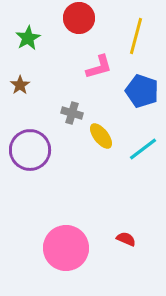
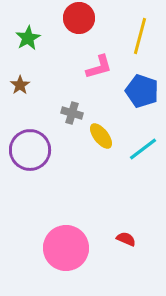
yellow line: moved 4 px right
